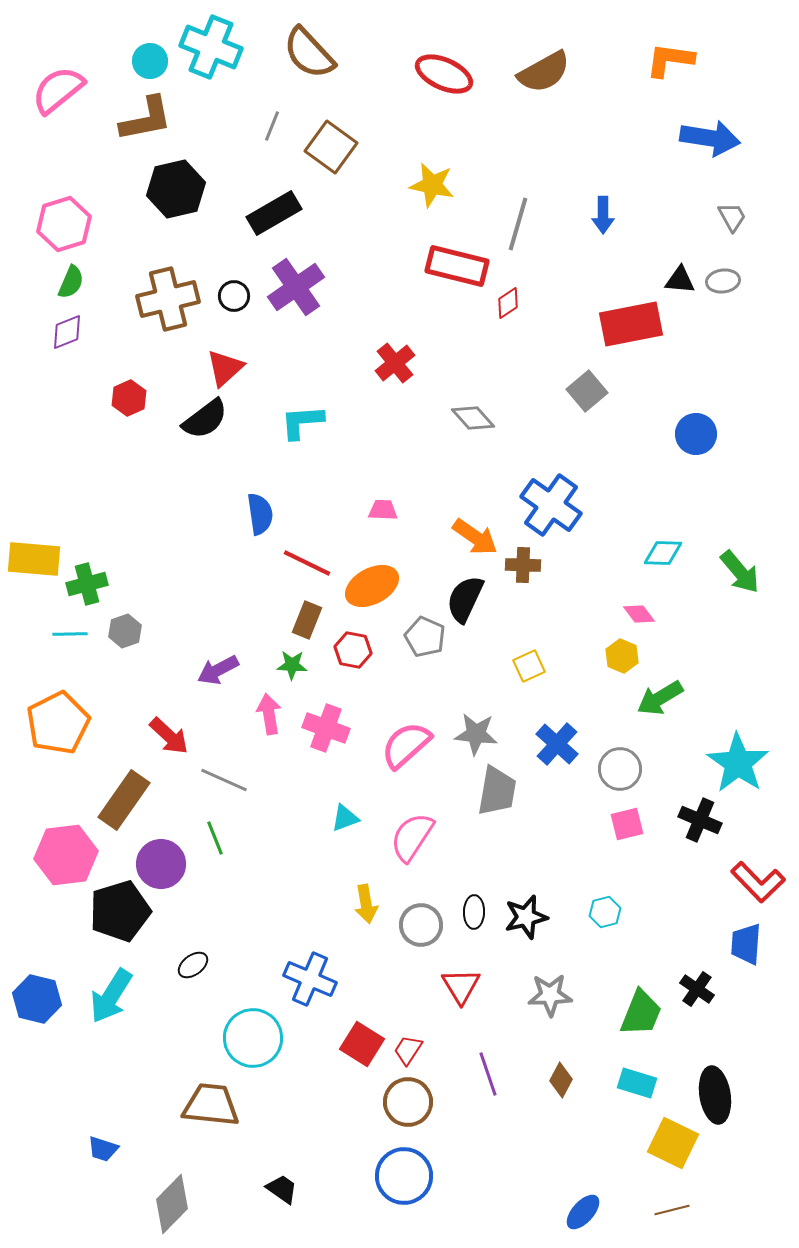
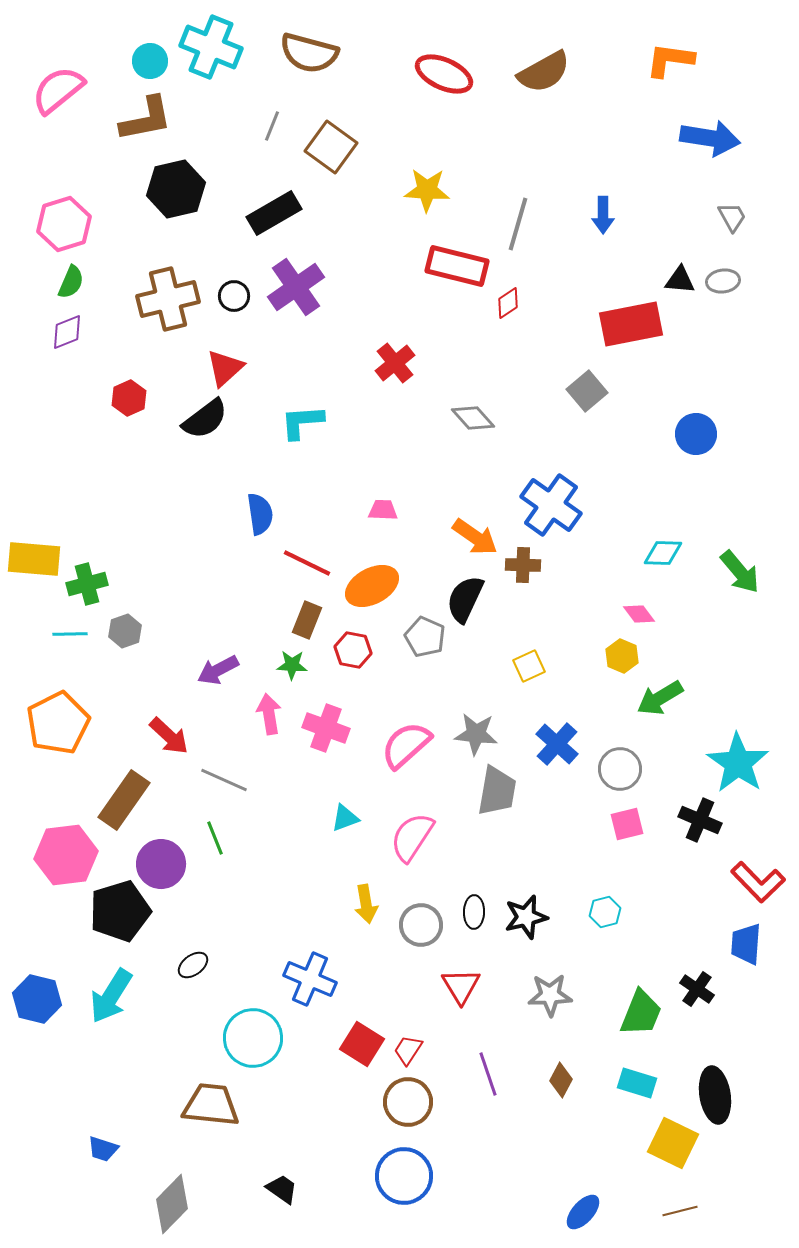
brown semicircle at (309, 53): rotated 32 degrees counterclockwise
yellow star at (432, 185): moved 5 px left, 5 px down; rotated 9 degrees counterclockwise
brown line at (672, 1210): moved 8 px right, 1 px down
